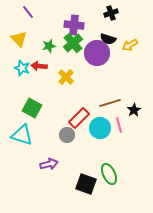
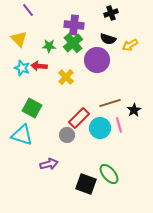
purple line: moved 2 px up
green star: rotated 16 degrees clockwise
purple circle: moved 7 px down
green ellipse: rotated 15 degrees counterclockwise
